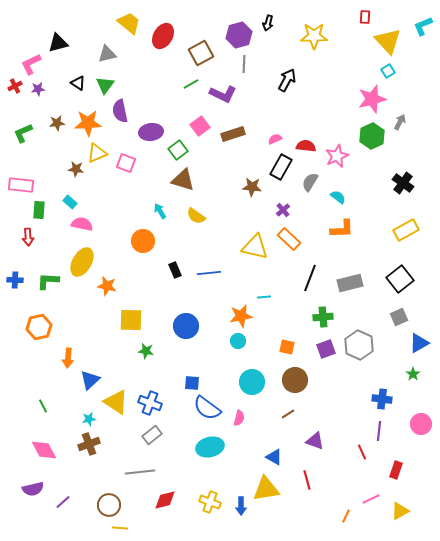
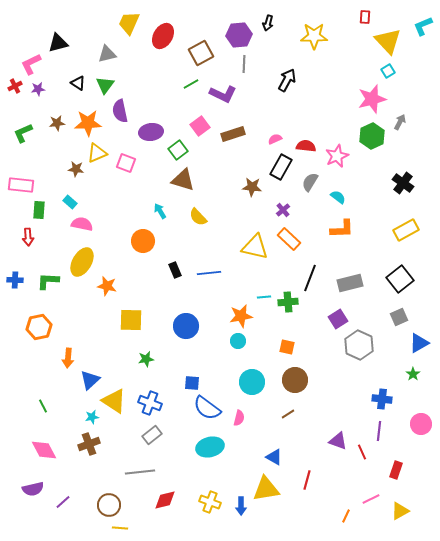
yellow trapezoid at (129, 23): rotated 105 degrees counterclockwise
purple hexagon at (239, 35): rotated 10 degrees clockwise
yellow semicircle at (196, 216): moved 2 px right, 1 px down; rotated 12 degrees clockwise
green cross at (323, 317): moved 35 px left, 15 px up
purple square at (326, 349): moved 12 px right, 30 px up; rotated 12 degrees counterclockwise
green star at (146, 351): moved 8 px down; rotated 21 degrees counterclockwise
yellow triangle at (116, 402): moved 2 px left, 1 px up
cyan star at (89, 419): moved 3 px right, 2 px up
purple triangle at (315, 441): moved 23 px right
red line at (307, 480): rotated 30 degrees clockwise
